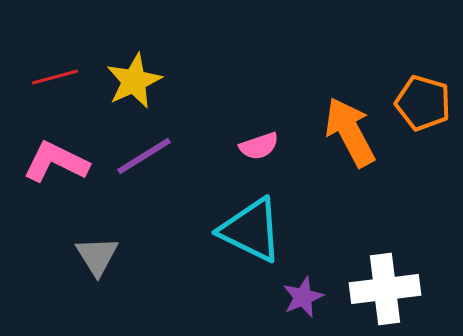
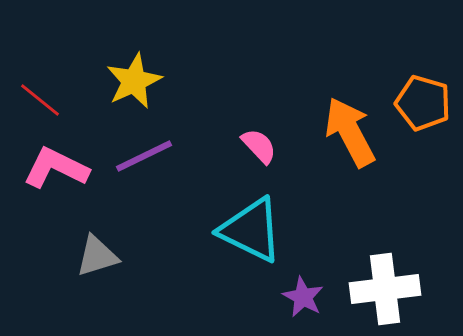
red line: moved 15 px left, 23 px down; rotated 54 degrees clockwise
pink semicircle: rotated 114 degrees counterclockwise
purple line: rotated 6 degrees clockwise
pink L-shape: moved 6 px down
gray triangle: rotated 45 degrees clockwise
purple star: rotated 21 degrees counterclockwise
